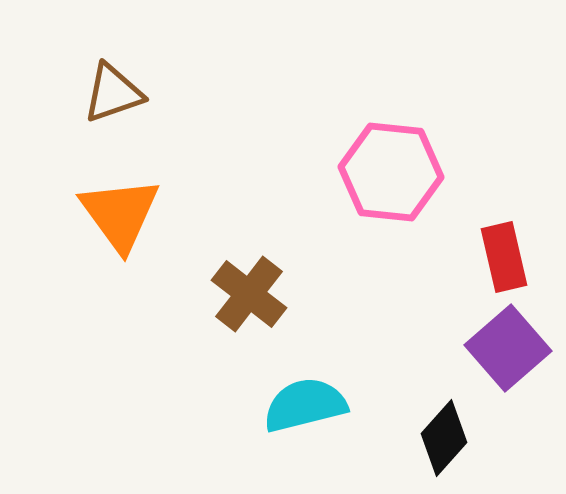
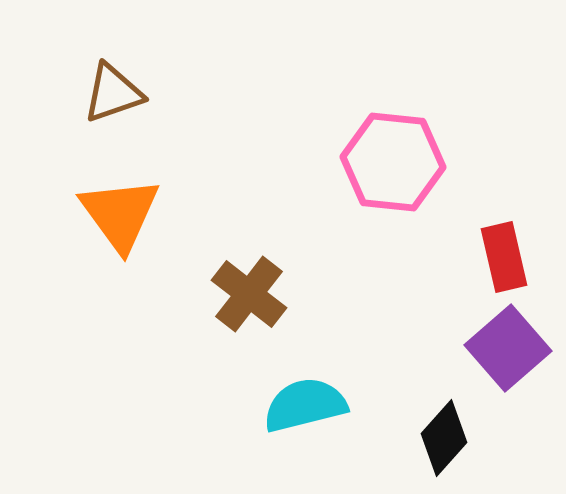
pink hexagon: moved 2 px right, 10 px up
